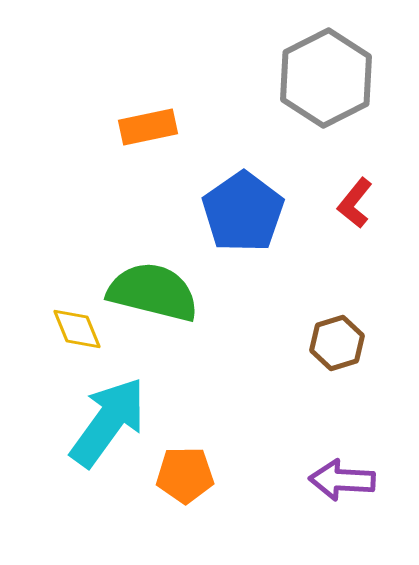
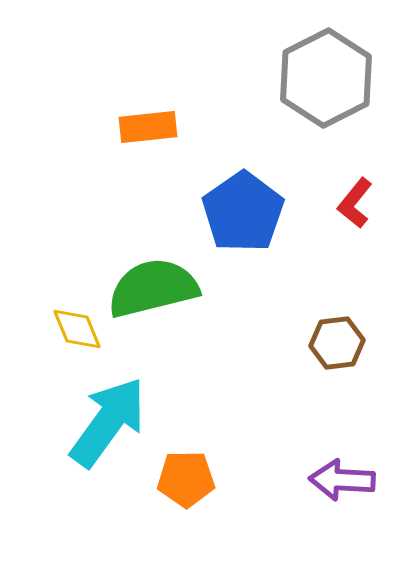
orange rectangle: rotated 6 degrees clockwise
green semicircle: moved 4 px up; rotated 28 degrees counterclockwise
brown hexagon: rotated 10 degrees clockwise
orange pentagon: moved 1 px right, 4 px down
